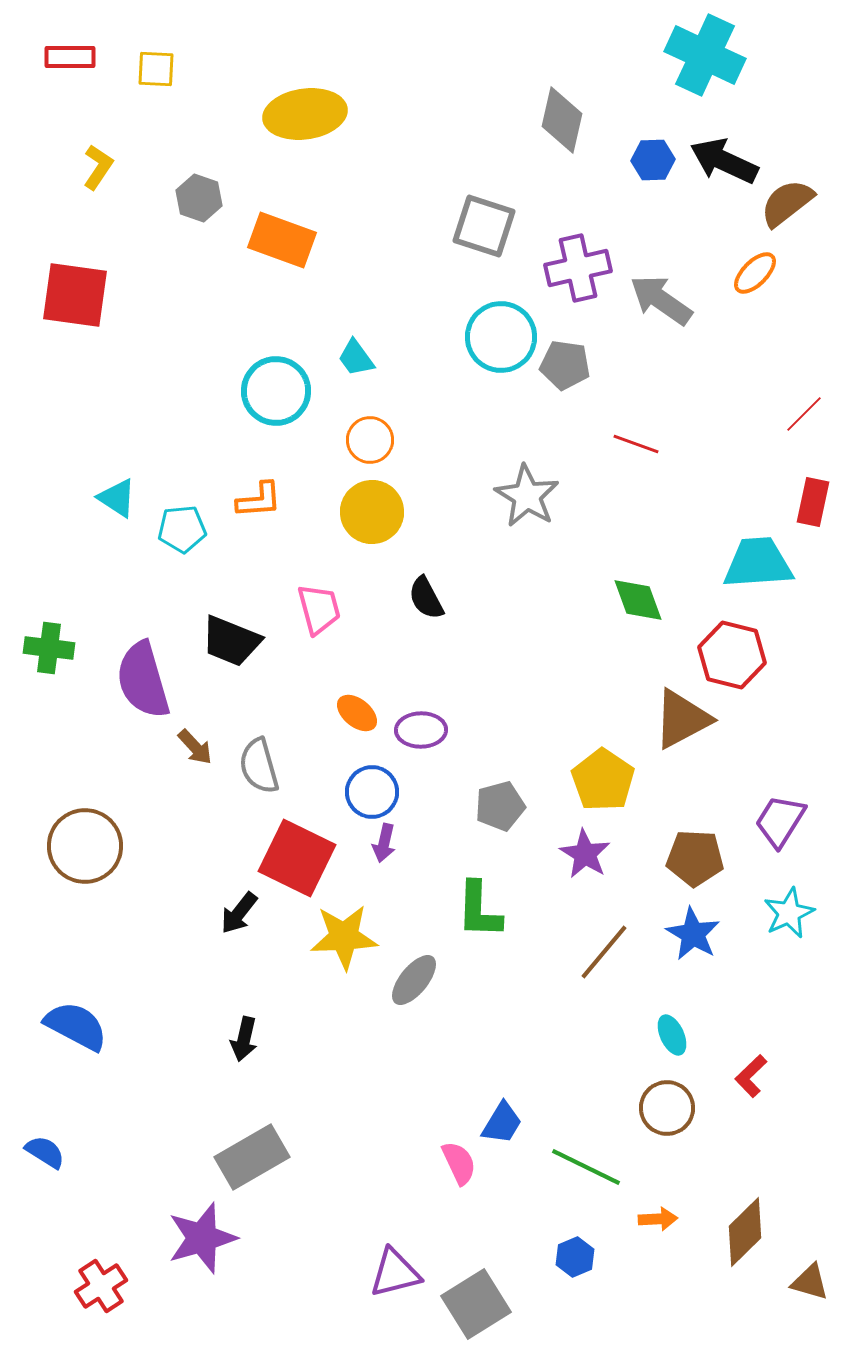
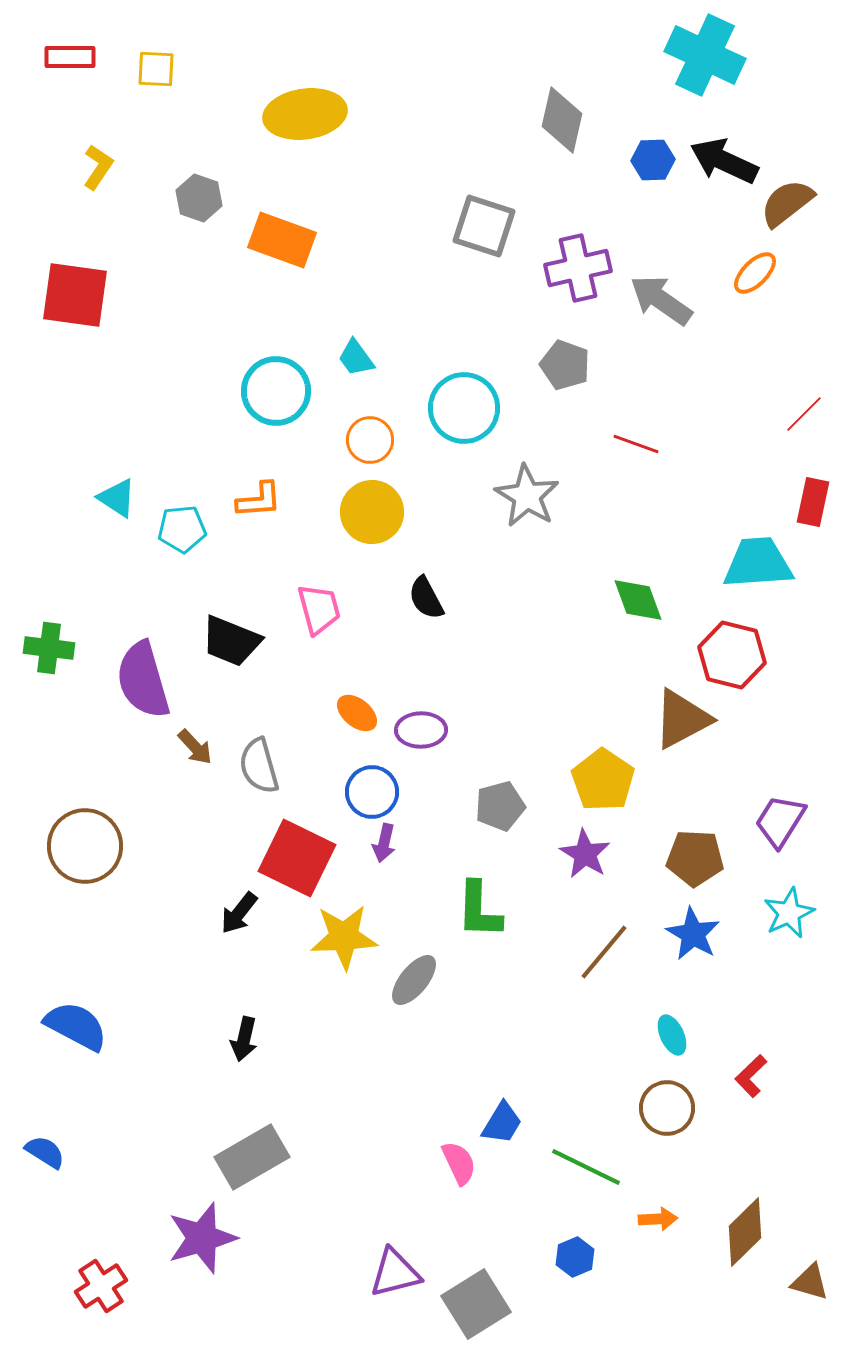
cyan circle at (501, 337): moved 37 px left, 71 px down
gray pentagon at (565, 365): rotated 12 degrees clockwise
